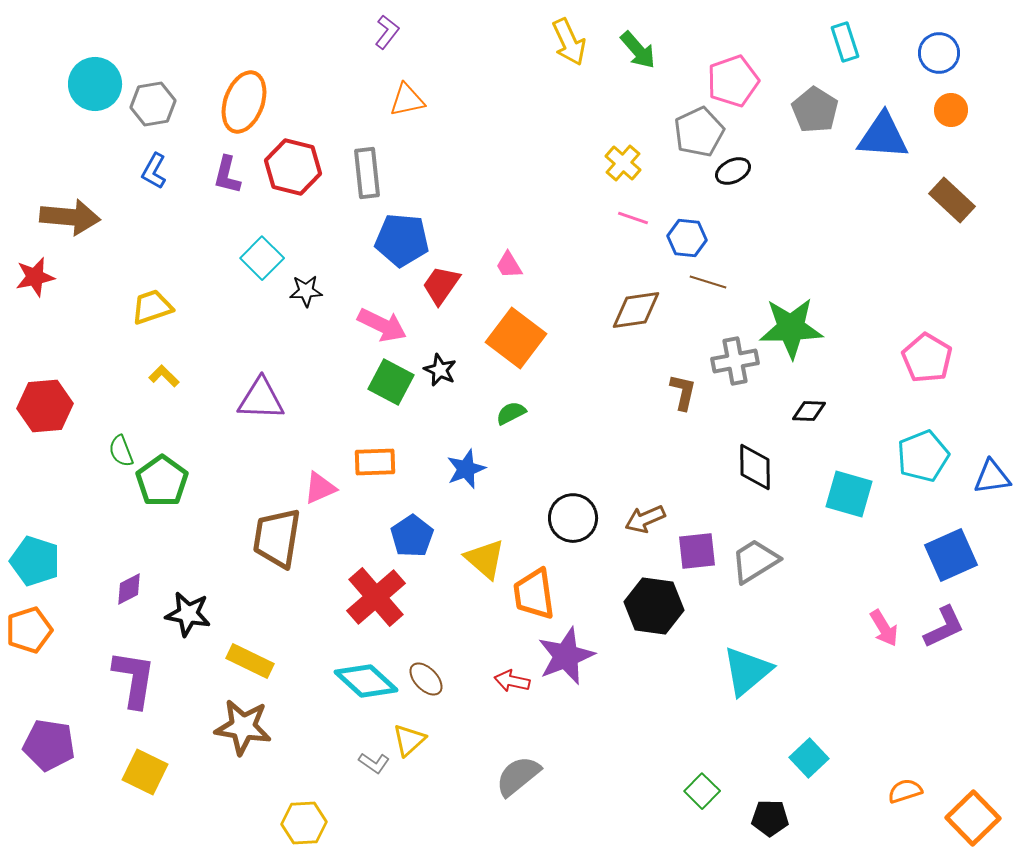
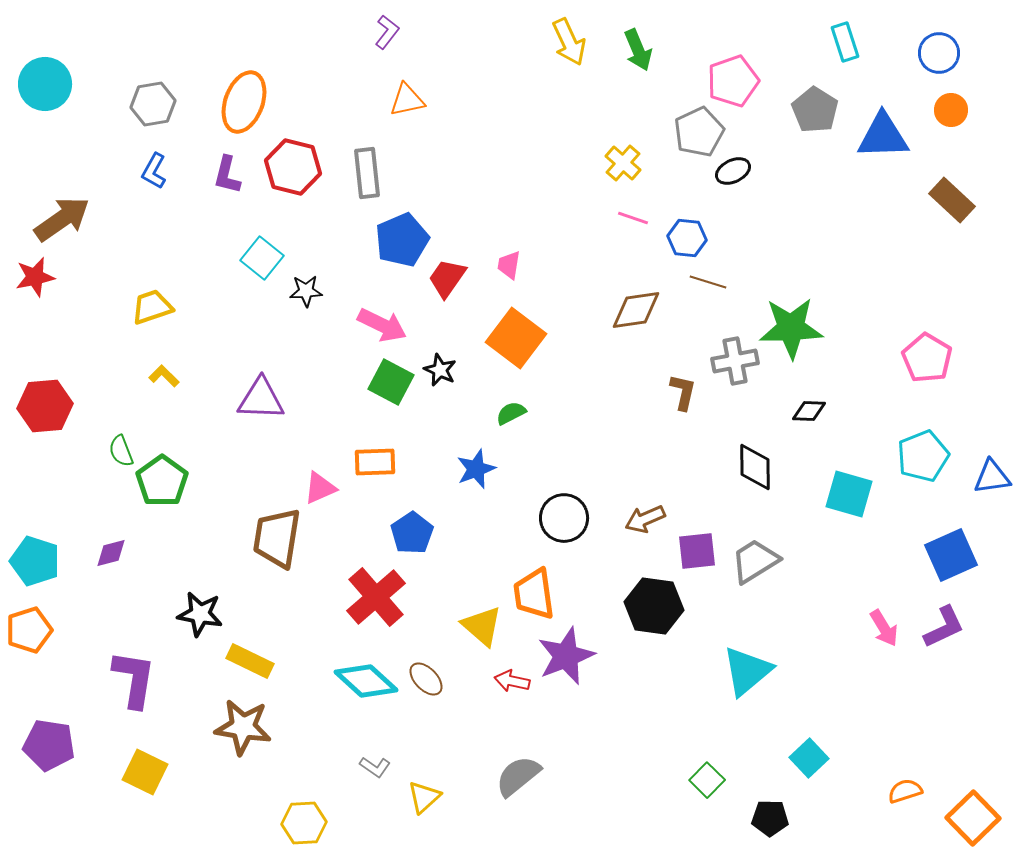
green arrow at (638, 50): rotated 18 degrees clockwise
cyan circle at (95, 84): moved 50 px left
blue triangle at (883, 136): rotated 6 degrees counterclockwise
brown arrow at (70, 217): moved 8 px left, 2 px down; rotated 40 degrees counterclockwise
blue pentagon at (402, 240): rotated 28 degrees counterclockwise
cyan square at (262, 258): rotated 6 degrees counterclockwise
pink trapezoid at (509, 265): rotated 40 degrees clockwise
red trapezoid at (441, 285): moved 6 px right, 7 px up
blue star at (466, 469): moved 10 px right
black circle at (573, 518): moved 9 px left
blue pentagon at (412, 536): moved 3 px up
yellow triangle at (485, 559): moved 3 px left, 67 px down
purple diamond at (129, 589): moved 18 px left, 36 px up; rotated 12 degrees clockwise
black star at (188, 614): moved 12 px right
yellow triangle at (409, 740): moved 15 px right, 57 px down
gray L-shape at (374, 763): moved 1 px right, 4 px down
green square at (702, 791): moved 5 px right, 11 px up
